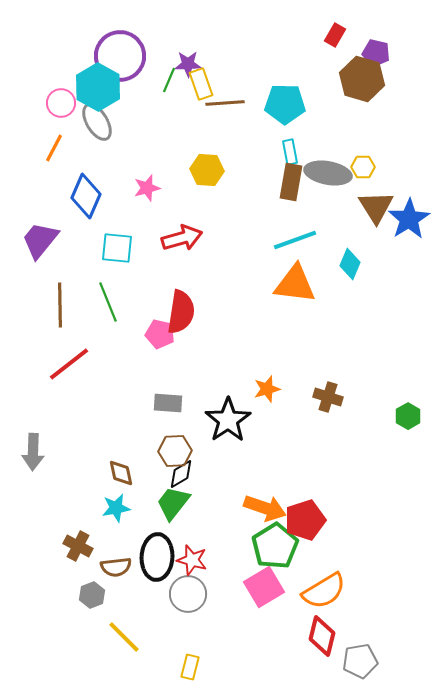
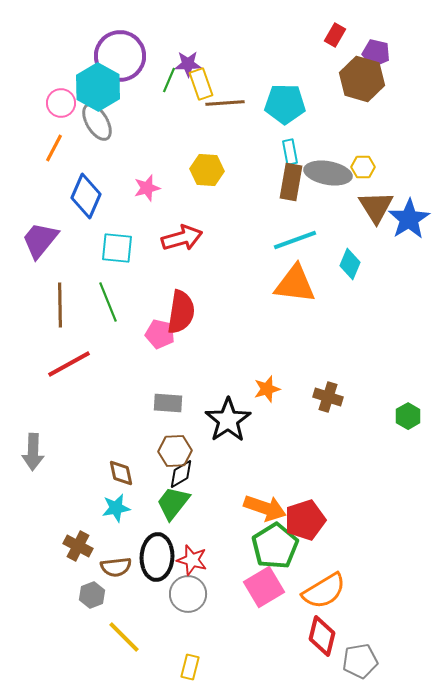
red line at (69, 364): rotated 9 degrees clockwise
